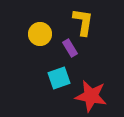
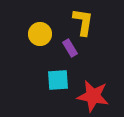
cyan square: moved 1 px left, 2 px down; rotated 15 degrees clockwise
red star: moved 2 px right
